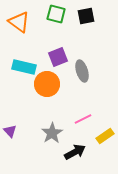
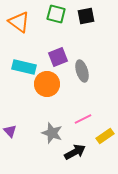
gray star: rotated 20 degrees counterclockwise
